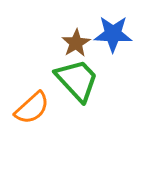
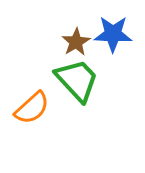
brown star: moved 1 px up
